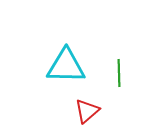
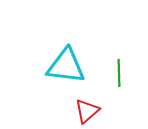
cyan triangle: rotated 6 degrees clockwise
